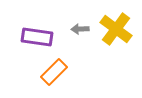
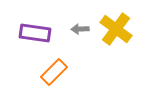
purple rectangle: moved 2 px left, 4 px up
